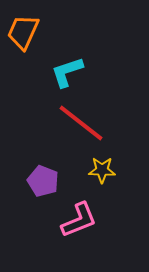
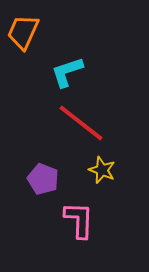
yellow star: rotated 20 degrees clockwise
purple pentagon: moved 2 px up
pink L-shape: rotated 66 degrees counterclockwise
